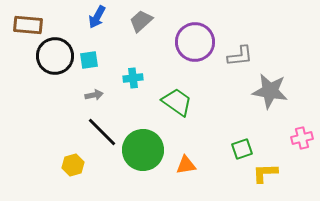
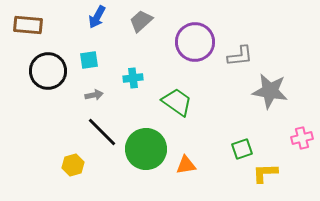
black circle: moved 7 px left, 15 px down
green circle: moved 3 px right, 1 px up
